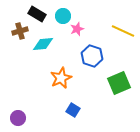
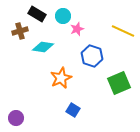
cyan diamond: moved 3 px down; rotated 15 degrees clockwise
purple circle: moved 2 px left
